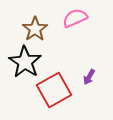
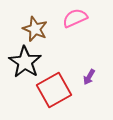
brown star: rotated 15 degrees counterclockwise
